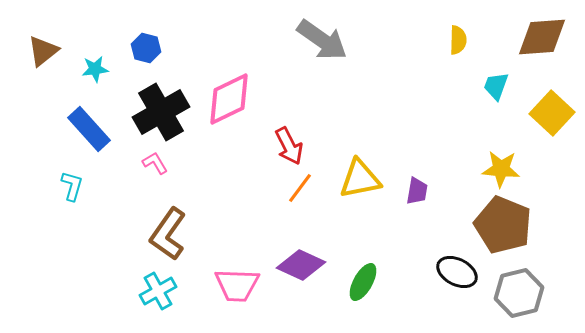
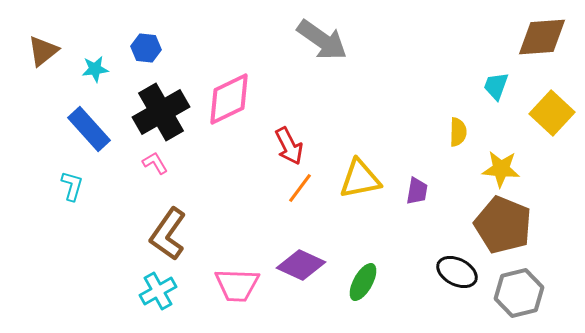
yellow semicircle: moved 92 px down
blue hexagon: rotated 8 degrees counterclockwise
